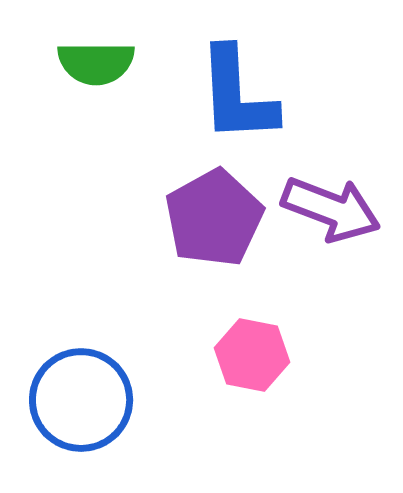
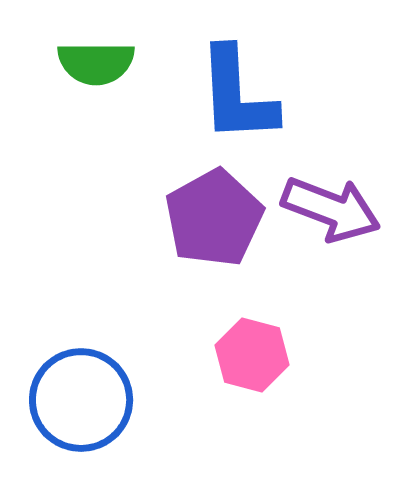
pink hexagon: rotated 4 degrees clockwise
